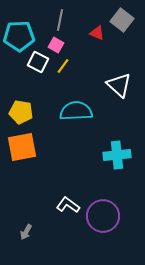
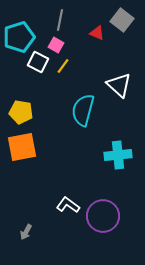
cyan pentagon: moved 1 px down; rotated 16 degrees counterclockwise
cyan semicircle: moved 7 px right, 1 px up; rotated 72 degrees counterclockwise
cyan cross: moved 1 px right
